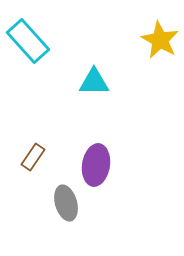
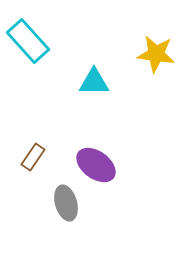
yellow star: moved 4 px left, 14 px down; rotated 21 degrees counterclockwise
purple ellipse: rotated 63 degrees counterclockwise
